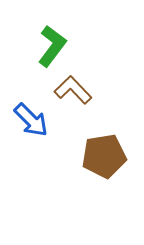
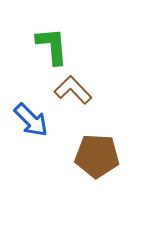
green L-shape: rotated 42 degrees counterclockwise
brown pentagon: moved 7 px left; rotated 12 degrees clockwise
